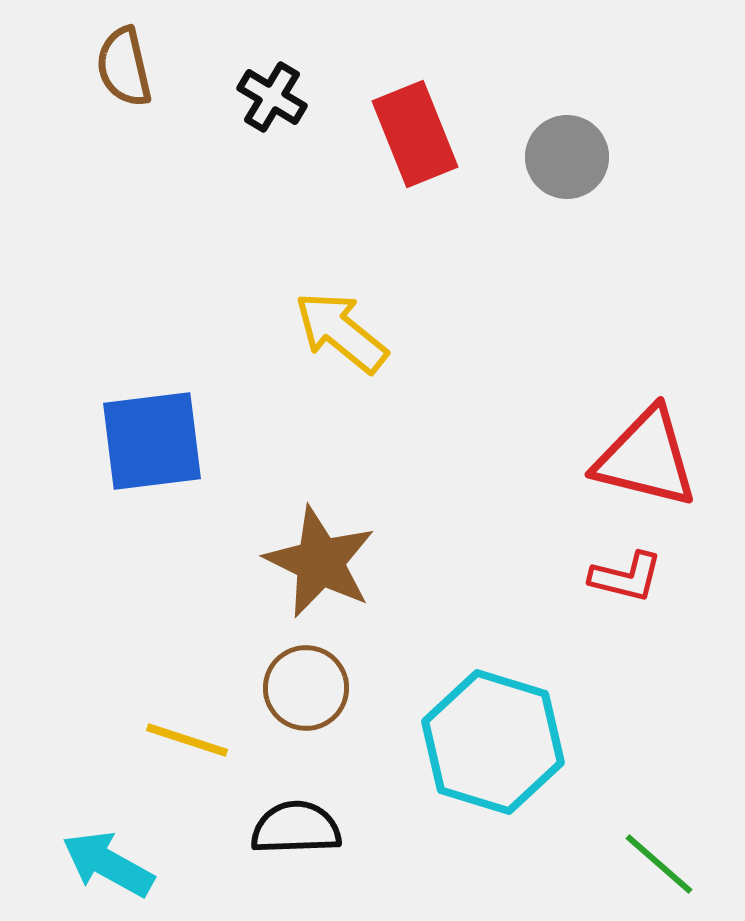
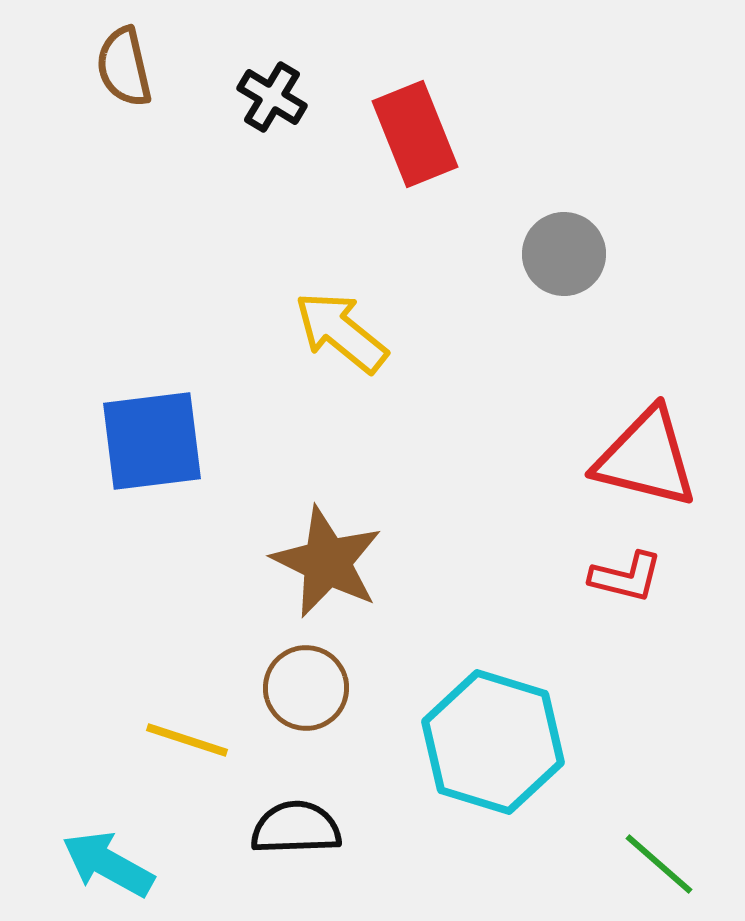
gray circle: moved 3 px left, 97 px down
brown star: moved 7 px right
